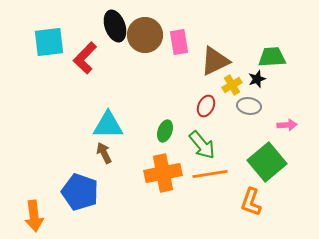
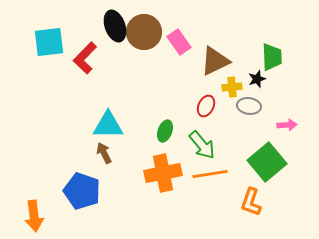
brown circle: moved 1 px left, 3 px up
pink rectangle: rotated 25 degrees counterclockwise
green trapezoid: rotated 92 degrees clockwise
yellow cross: moved 2 px down; rotated 24 degrees clockwise
blue pentagon: moved 2 px right, 1 px up
